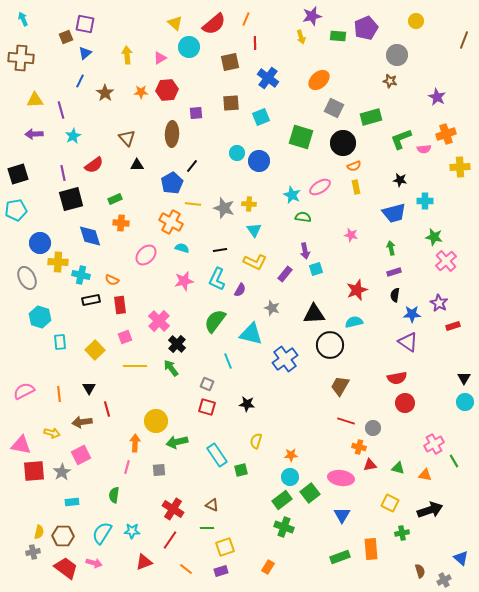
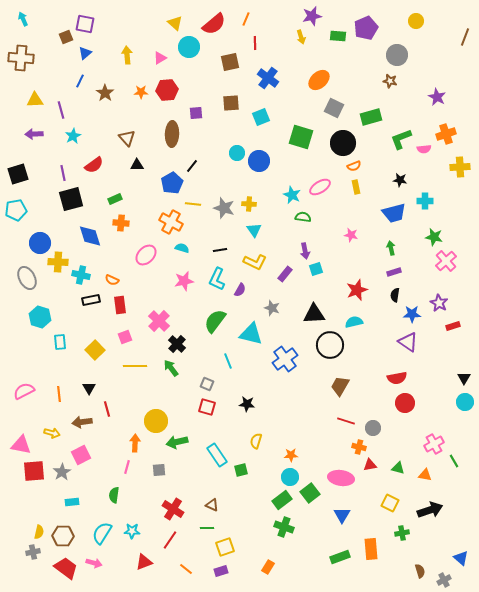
brown line at (464, 40): moved 1 px right, 3 px up
